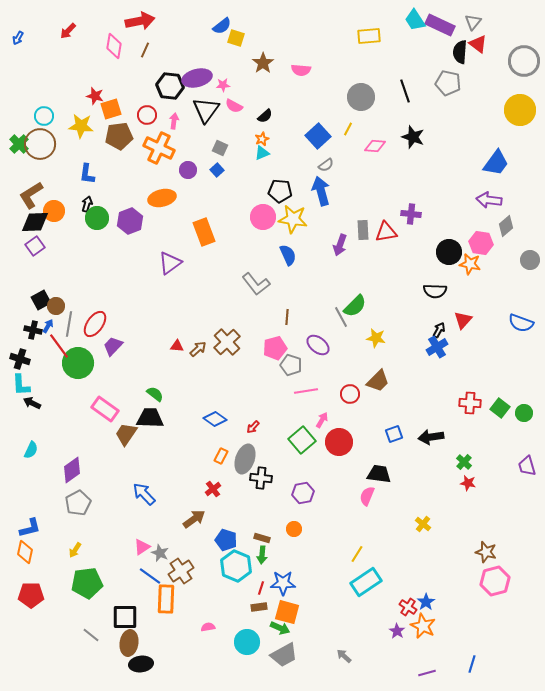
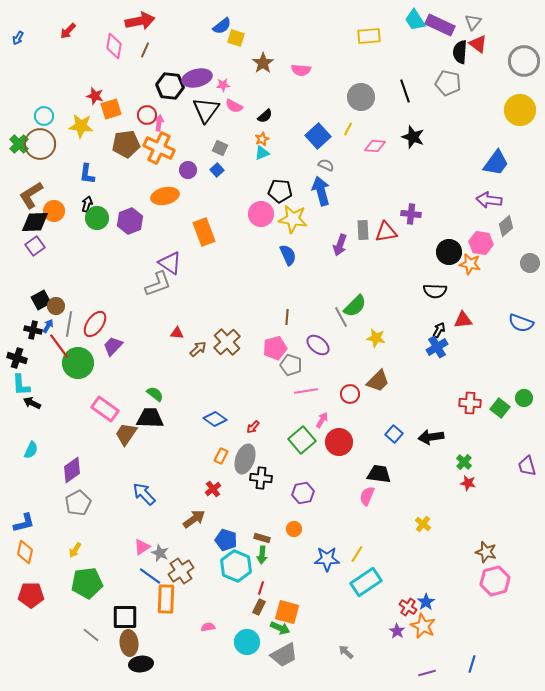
pink arrow at (174, 121): moved 15 px left, 2 px down
brown pentagon at (119, 136): moved 7 px right, 8 px down
gray semicircle at (326, 165): rotated 119 degrees counterclockwise
orange ellipse at (162, 198): moved 3 px right, 2 px up
pink circle at (263, 217): moved 2 px left, 3 px up
gray circle at (530, 260): moved 3 px down
purple triangle at (170, 263): rotated 50 degrees counterclockwise
gray L-shape at (256, 284): moved 98 px left; rotated 72 degrees counterclockwise
red triangle at (463, 320): rotated 42 degrees clockwise
red triangle at (177, 346): moved 13 px up
black cross at (20, 359): moved 3 px left, 1 px up
green circle at (524, 413): moved 15 px up
blue square at (394, 434): rotated 30 degrees counterclockwise
blue L-shape at (30, 528): moved 6 px left, 5 px up
blue star at (283, 583): moved 44 px right, 24 px up
brown rectangle at (259, 607): rotated 56 degrees counterclockwise
brown ellipse at (129, 643): rotated 15 degrees counterclockwise
gray arrow at (344, 656): moved 2 px right, 4 px up
